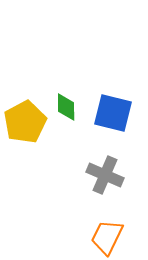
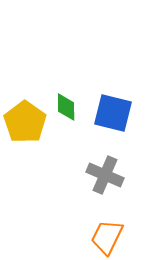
yellow pentagon: rotated 9 degrees counterclockwise
